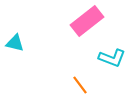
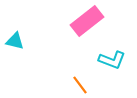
cyan triangle: moved 2 px up
cyan L-shape: moved 2 px down
